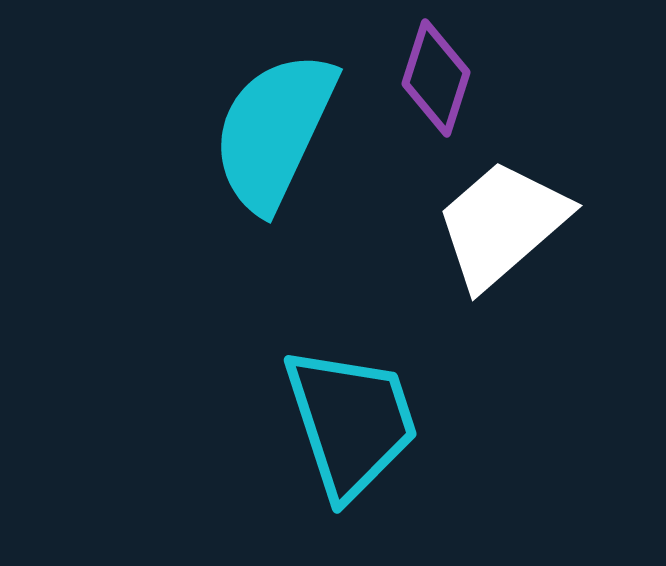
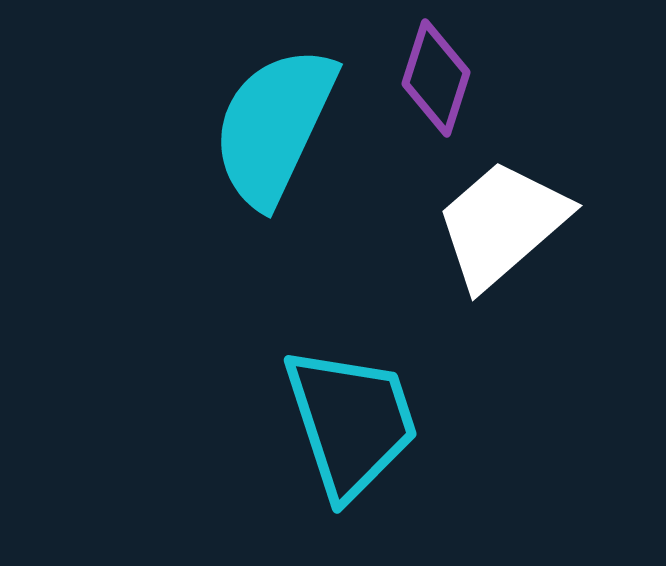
cyan semicircle: moved 5 px up
